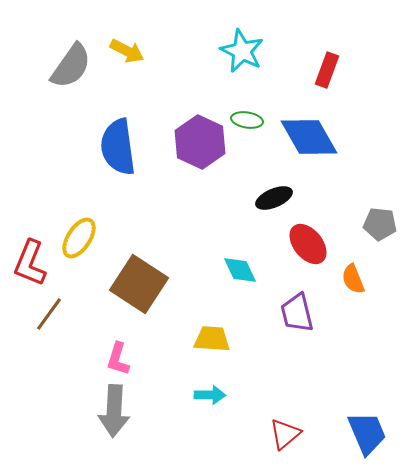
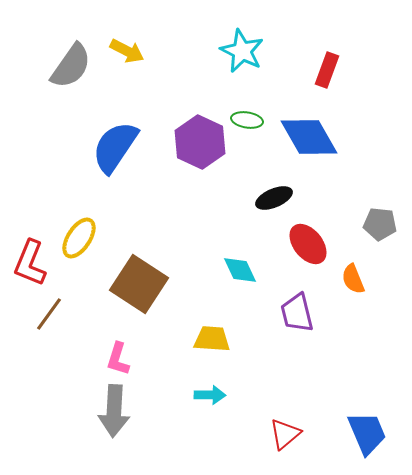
blue semicircle: moved 3 px left; rotated 42 degrees clockwise
